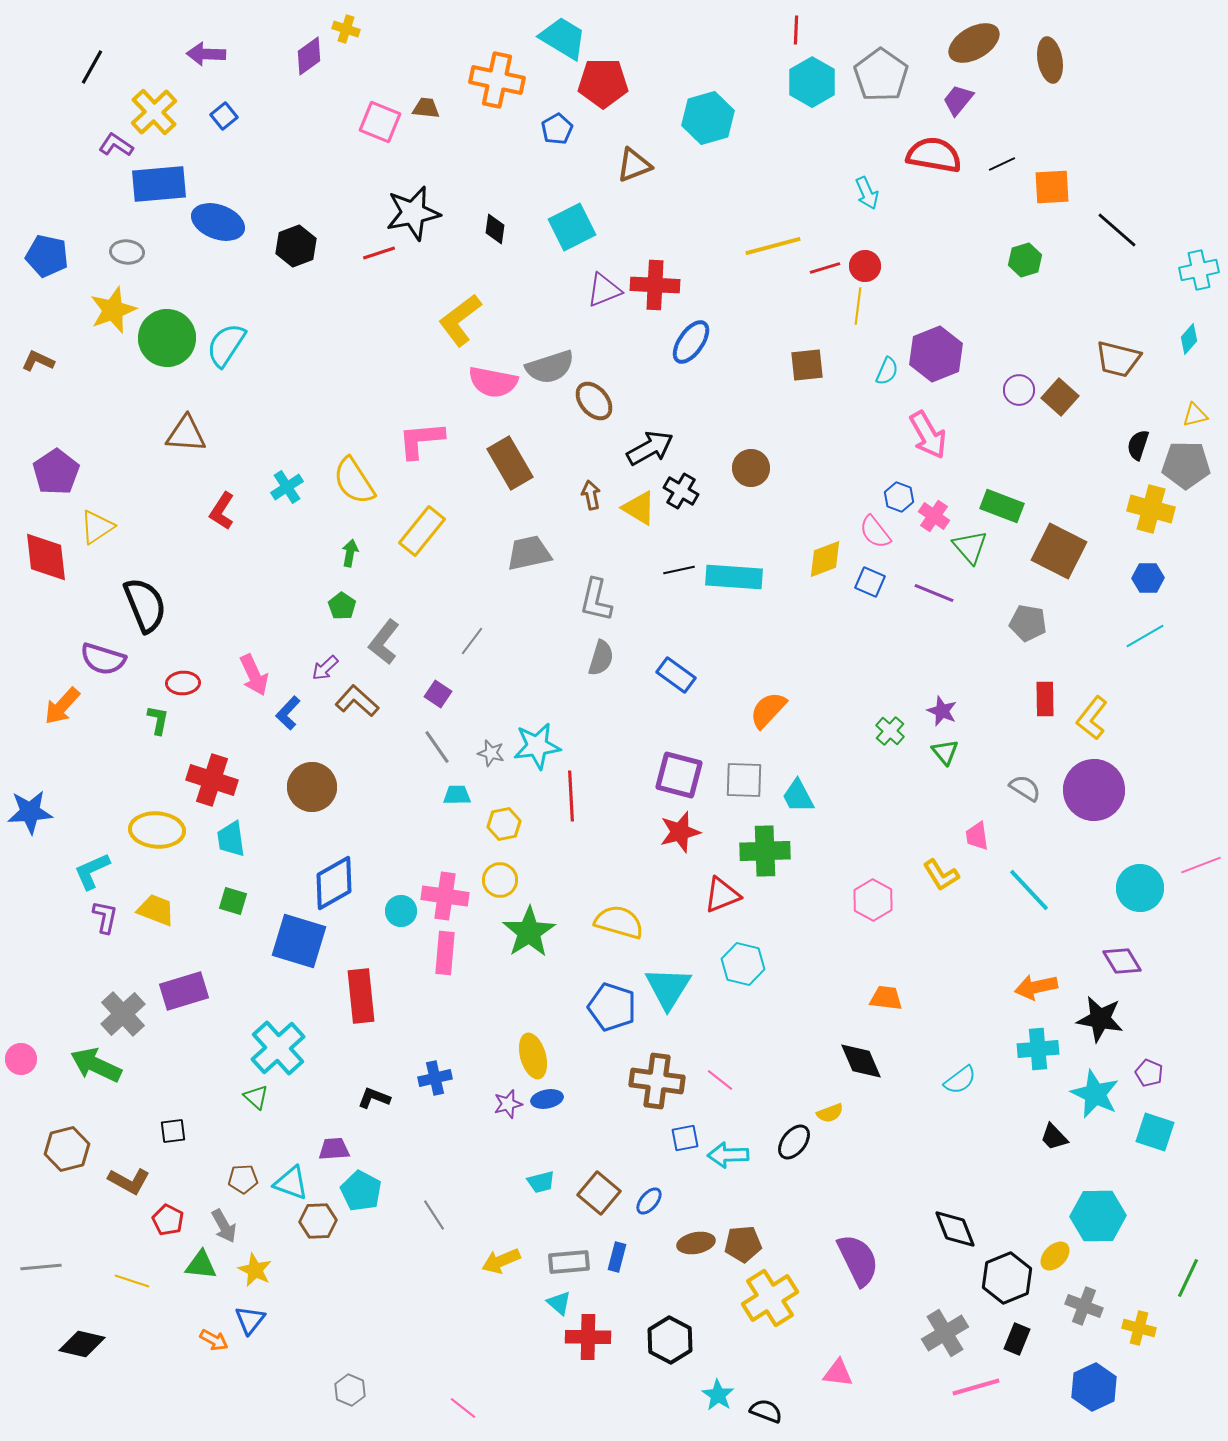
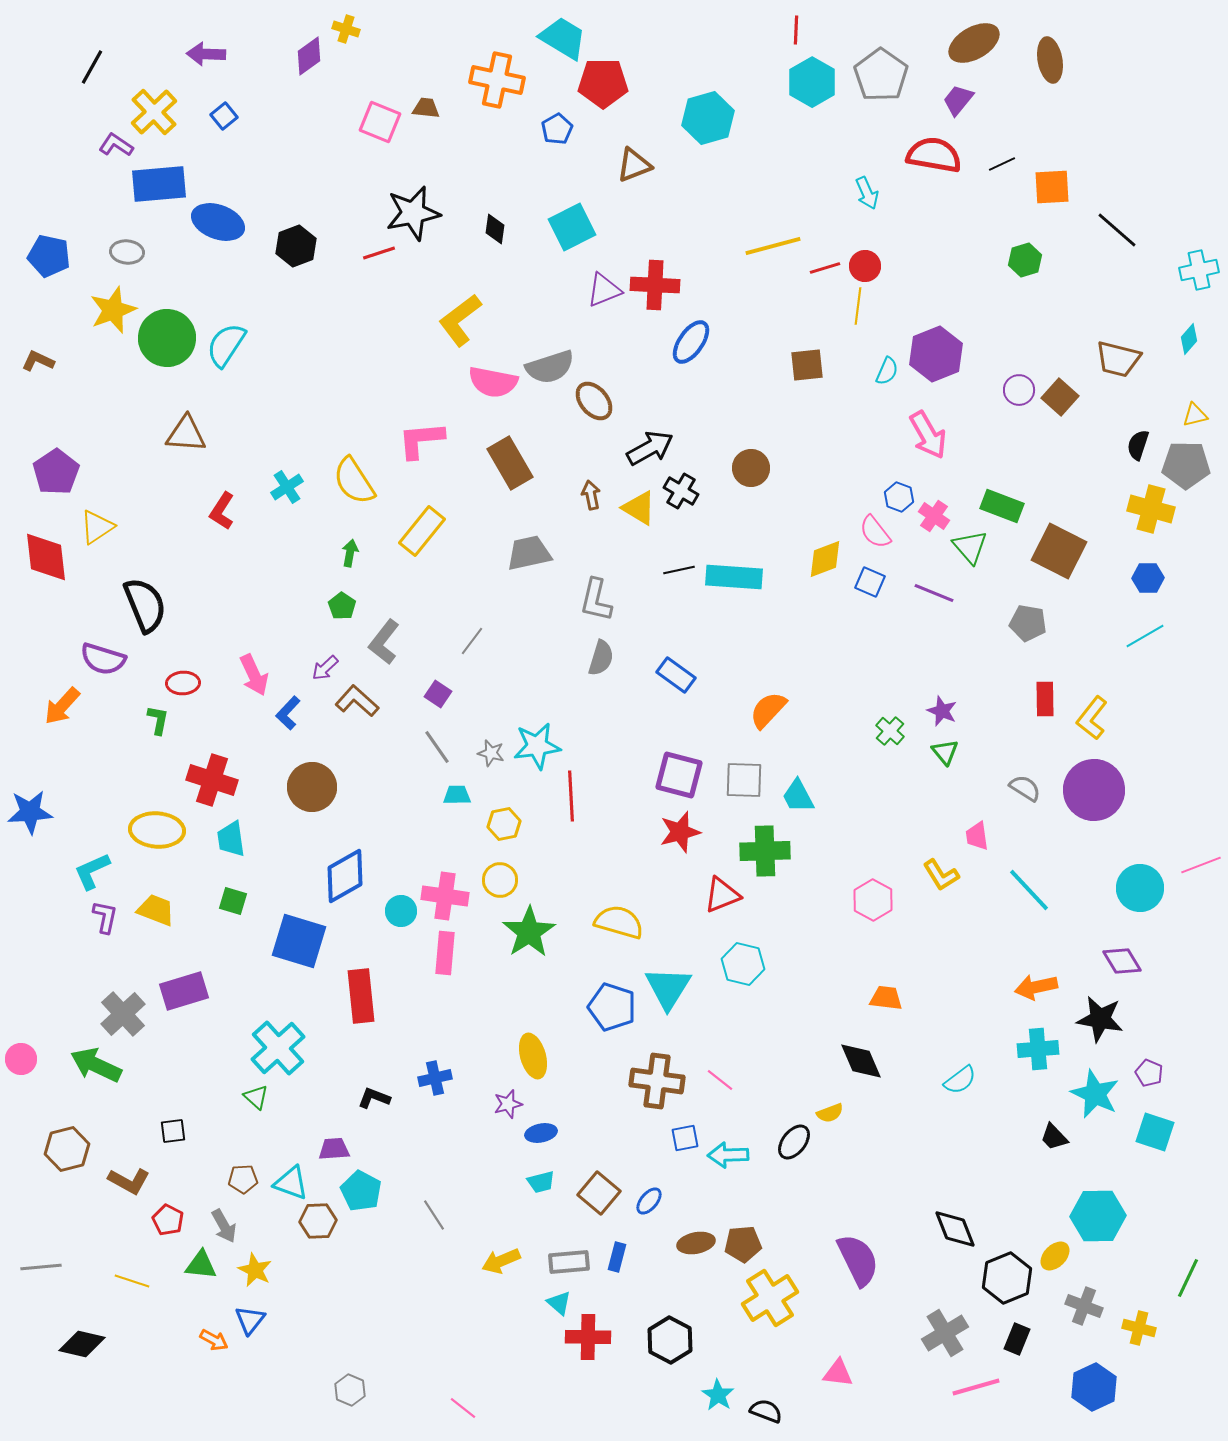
blue pentagon at (47, 256): moved 2 px right
blue diamond at (334, 883): moved 11 px right, 7 px up
blue ellipse at (547, 1099): moved 6 px left, 34 px down
